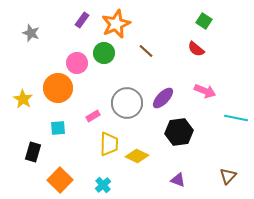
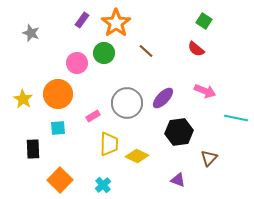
orange star: moved 1 px up; rotated 12 degrees counterclockwise
orange circle: moved 6 px down
black rectangle: moved 3 px up; rotated 18 degrees counterclockwise
brown triangle: moved 19 px left, 18 px up
